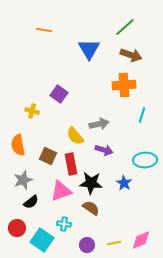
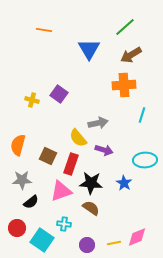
brown arrow: rotated 130 degrees clockwise
yellow cross: moved 11 px up
gray arrow: moved 1 px left, 1 px up
yellow semicircle: moved 3 px right, 2 px down
orange semicircle: rotated 25 degrees clockwise
red rectangle: rotated 30 degrees clockwise
gray star: moved 1 px left; rotated 18 degrees clockwise
pink diamond: moved 4 px left, 3 px up
